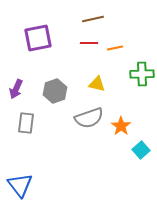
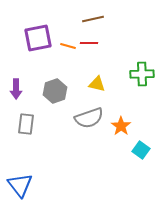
orange line: moved 47 px left, 2 px up; rotated 28 degrees clockwise
purple arrow: rotated 24 degrees counterclockwise
gray rectangle: moved 1 px down
cyan square: rotated 12 degrees counterclockwise
